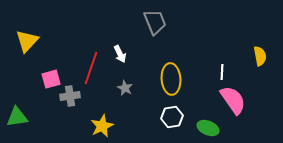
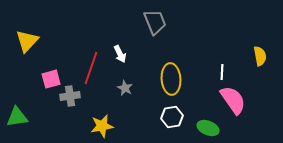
yellow star: rotated 15 degrees clockwise
